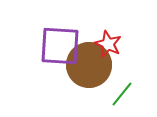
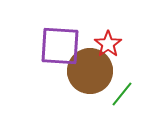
red star: rotated 12 degrees clockwise
brown circle: moved 1 px right, 6 px down
